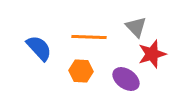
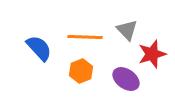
gray triangle: moved 9 px left, 3 px down
orange line: moved 4 px left
orange hexagon: rotated 25 degrees counterclockwise
